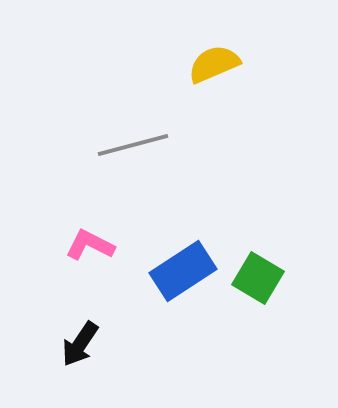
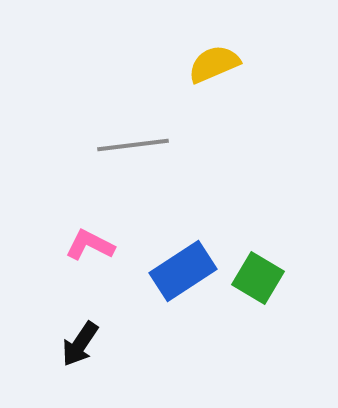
gray line: rotated 8 degrees clockwise
